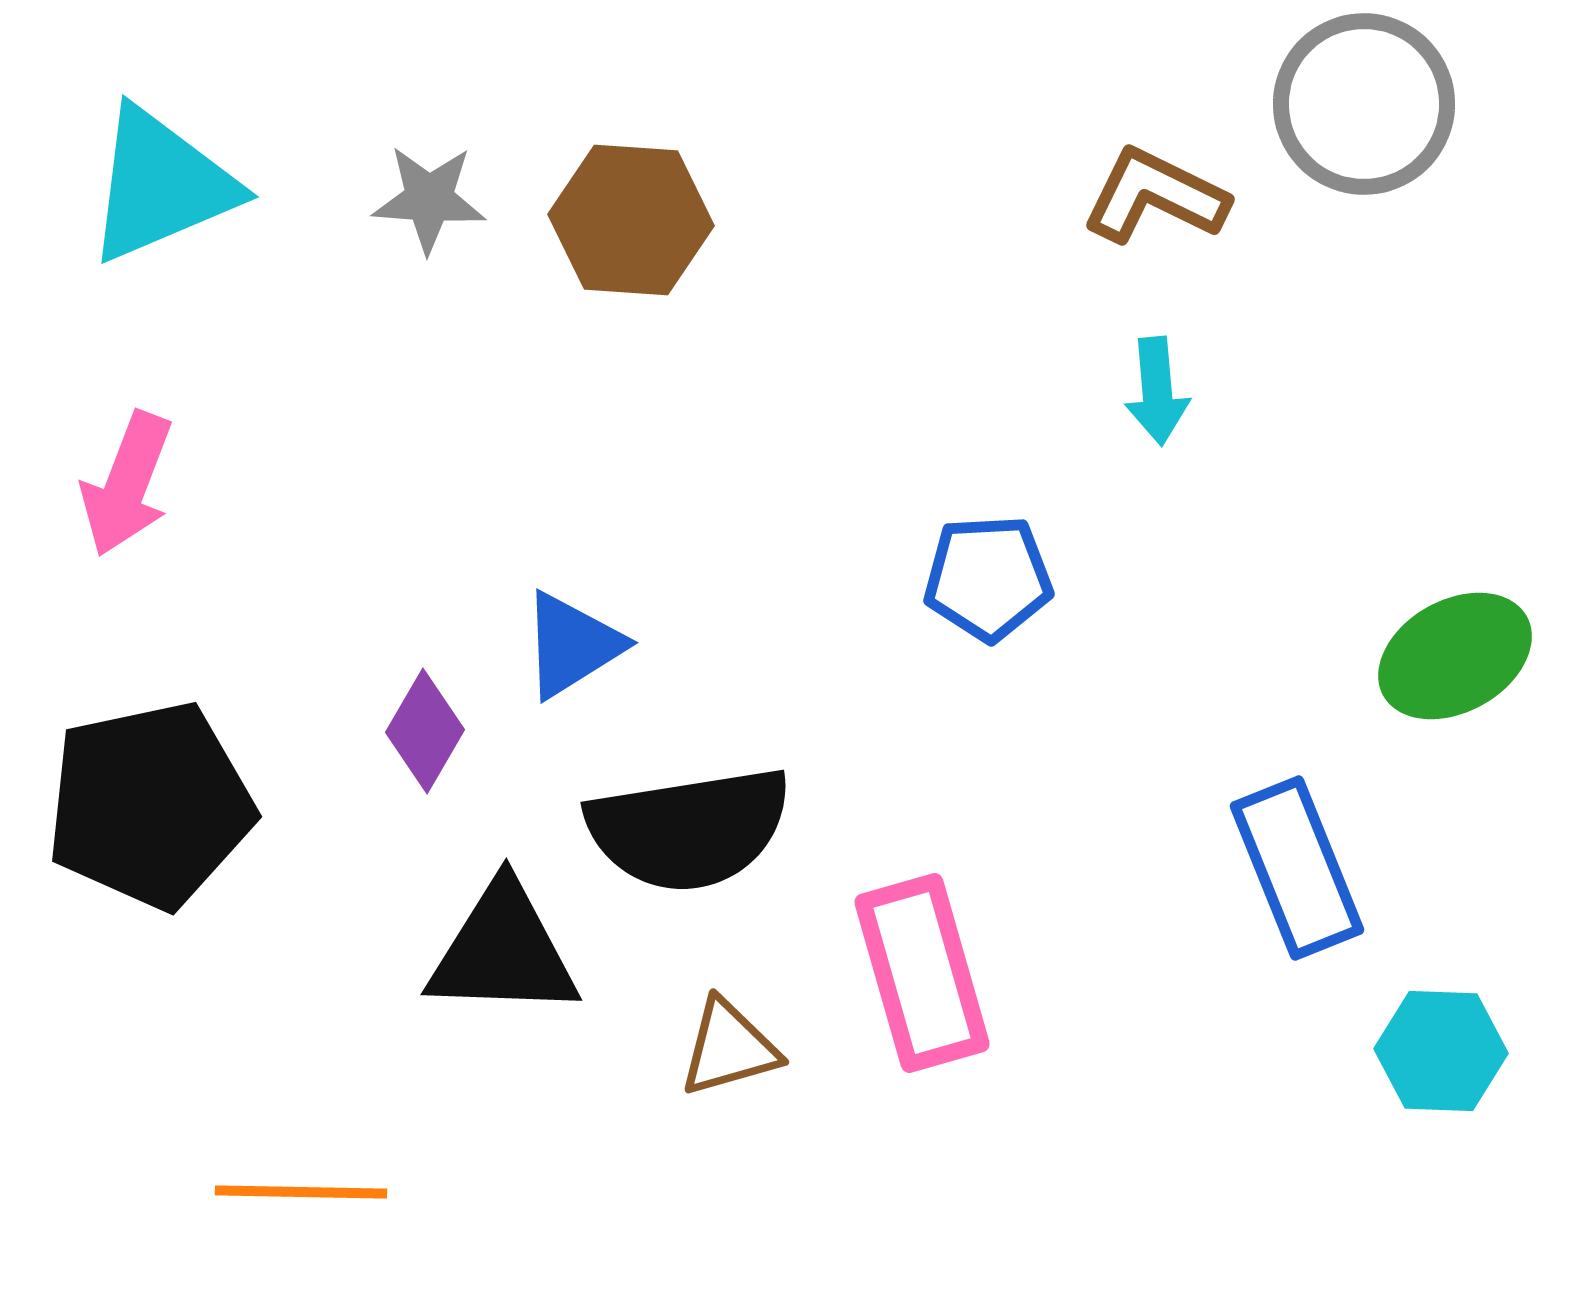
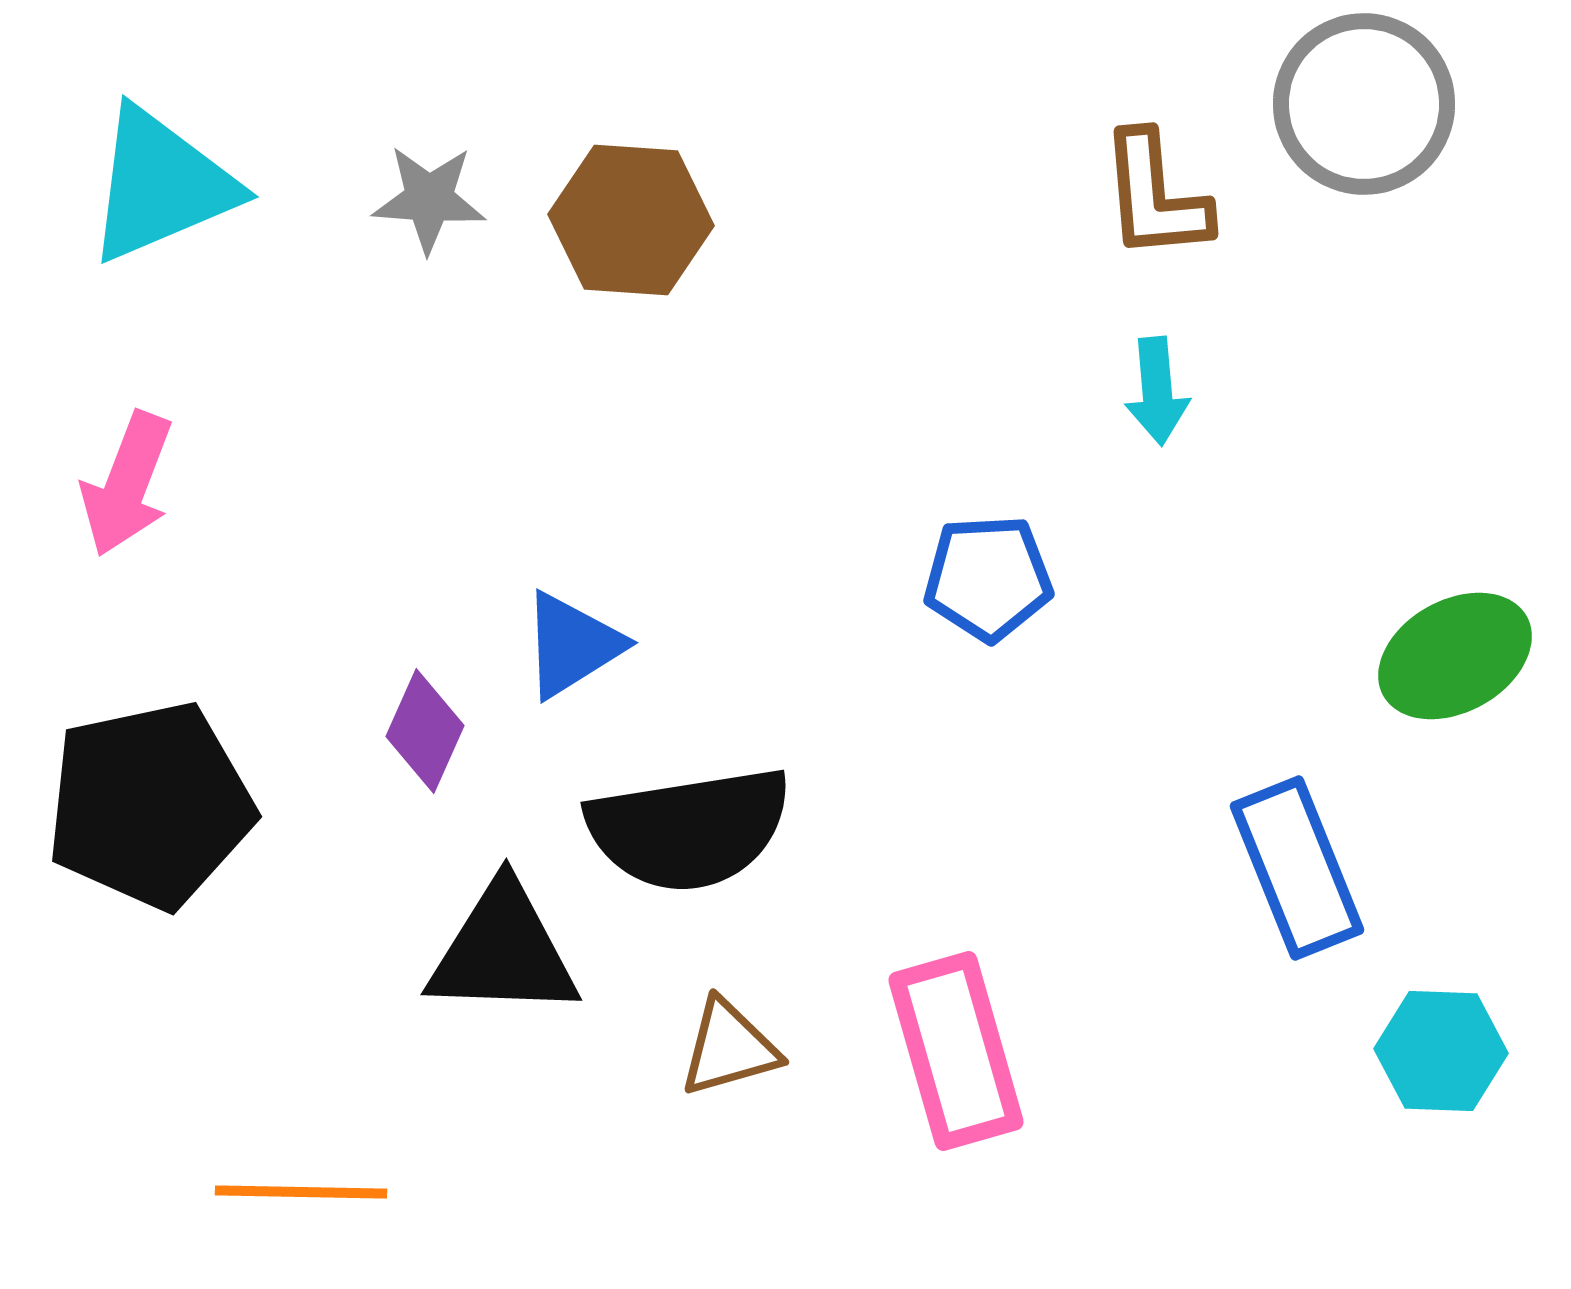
brown L-shape: rotated 121 degrees counterclockwise
purple diamond: rotated 6 degrees counterclockwise
pink rectangle: moved 34 px right, 78 px down
